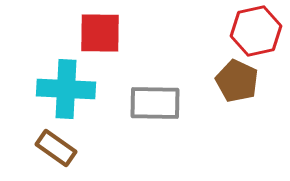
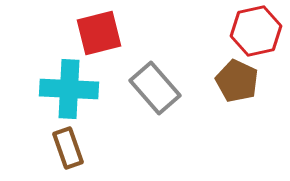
red square: moved 1 px left; rotated 15 degrees counterclockwise
cyan cross: moved 3 px right
gray rectangle: moved 15 px up; rotated 48 degrees clockwise
brown rectangle: moved 12 px right; rotated 36 degrees clockwise
